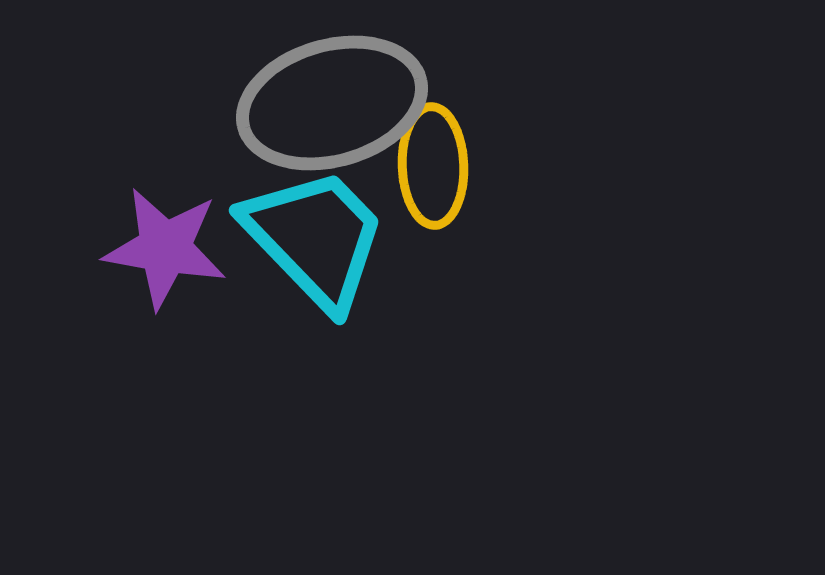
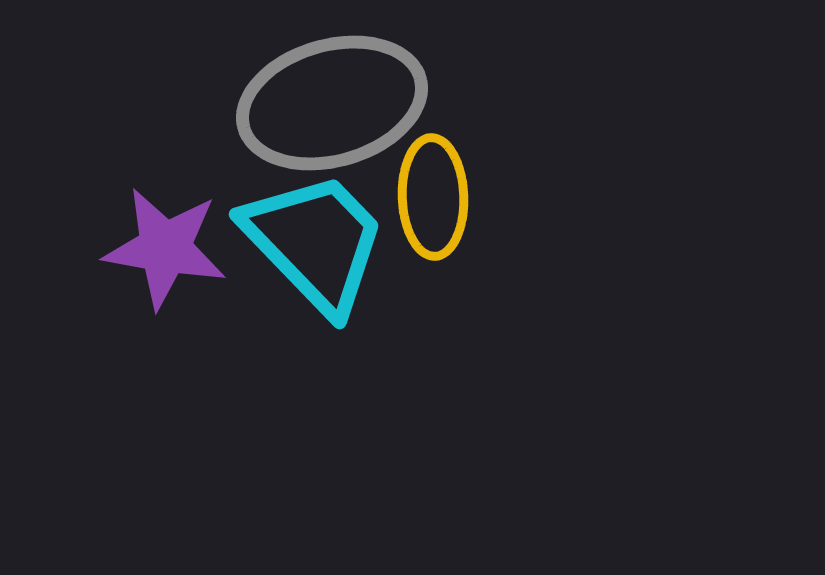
yellow ellipse: moved 31 px down
cyan trapezoid: moved 4 px down
